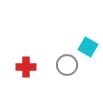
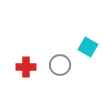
gray circle: moved 7 px left
